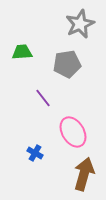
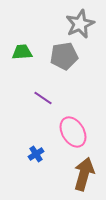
gray pentagon: moved 3 px left, 8 px up
purple line: rotated 18 degrees counterclockwise
blue cross: moved 1 px right, 1 px down; rotated 28 degrees clockwise
